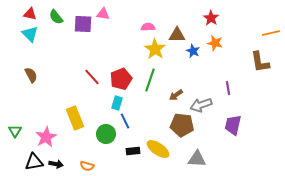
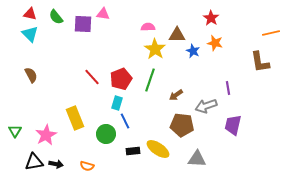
gray arrow: moved 5 px right, 1 px down
pink star: moved 2 px up
